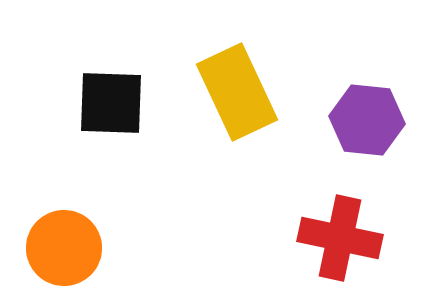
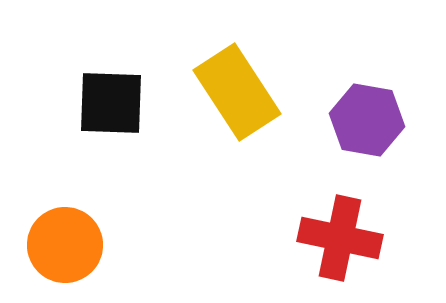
yellow rectangle: rotated 8 degrees counterclockwise
purple hexagon: rotated 4 degrees clockwise
orange circle: moved 1 px right, 3 px up
